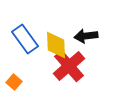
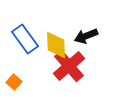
black arrow: rotated 15 degrees counterclockwise
